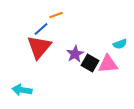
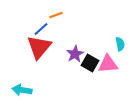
cyan semicircle: rotated 80 degrees counterclockwise
